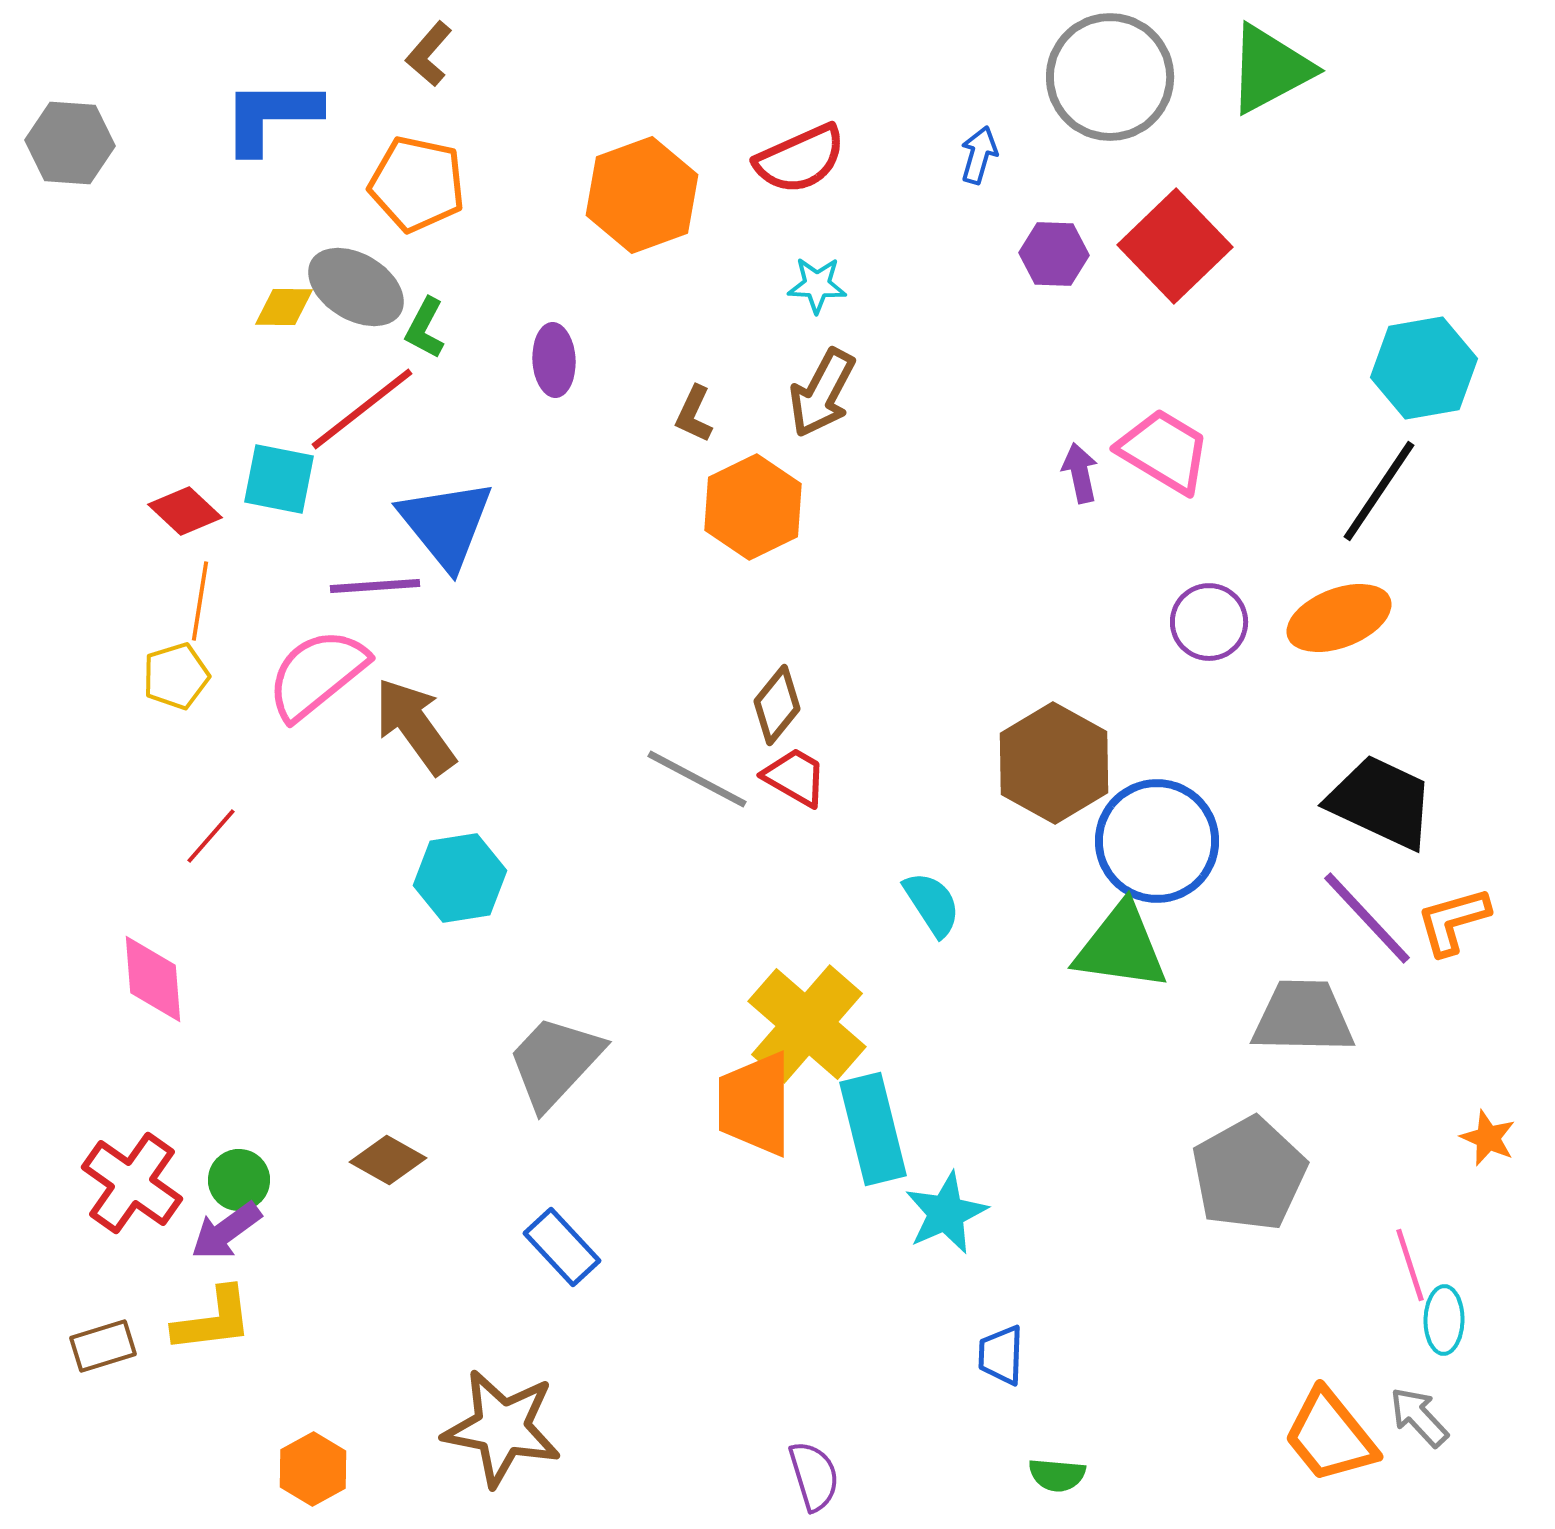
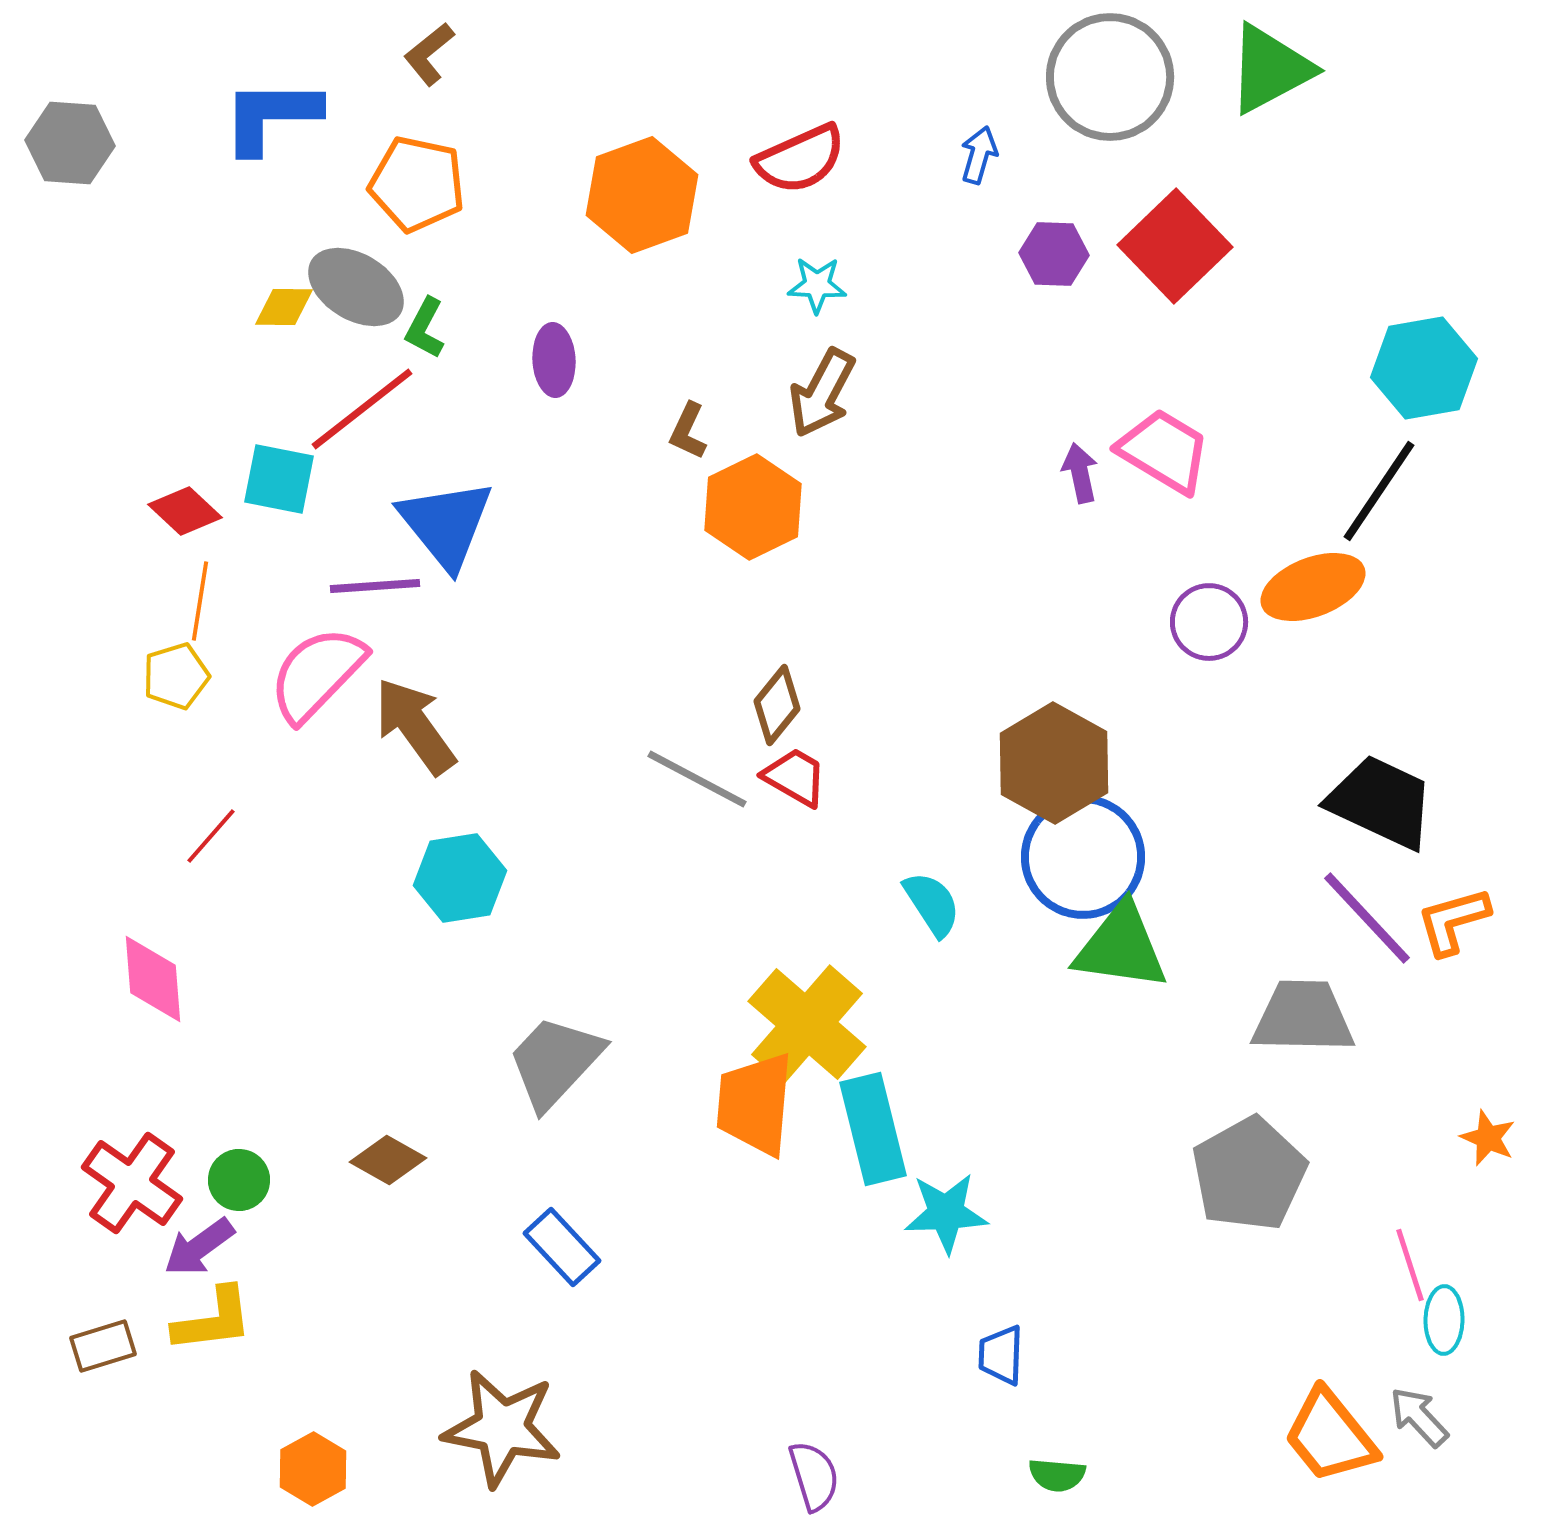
brown L-shape at (429, 54): rotated 10 degrees clockwise
brown L-shape at (694, 414): moved 6 px left, 17 px down
orange ellipse at (1339, 618): moved 26 px left, 31 px up
pink semicircle at (317, 674): rotated 7 degrees counterclockwise
blue circle at (1157, 841): moved 74 px left, 16 px down
orange trapezoid at (755, 1104): rotated 5 degrees clockwise
cyan star at (946, 1213): rotated 22 degrees clockwise
purple arrow at (226, 1231): moved 27 px left, 16 px down
